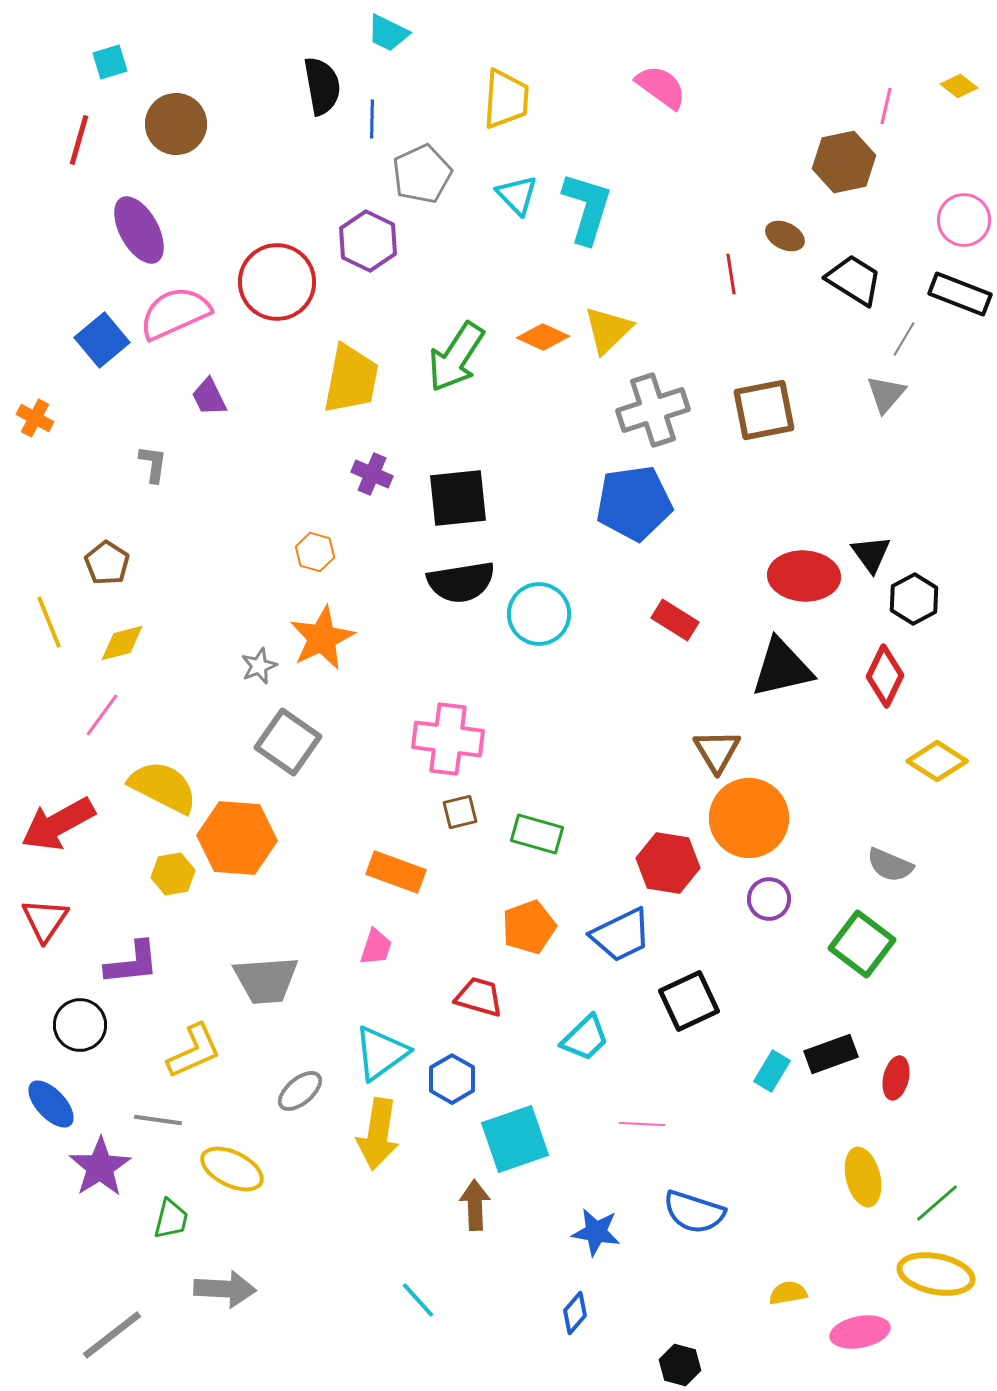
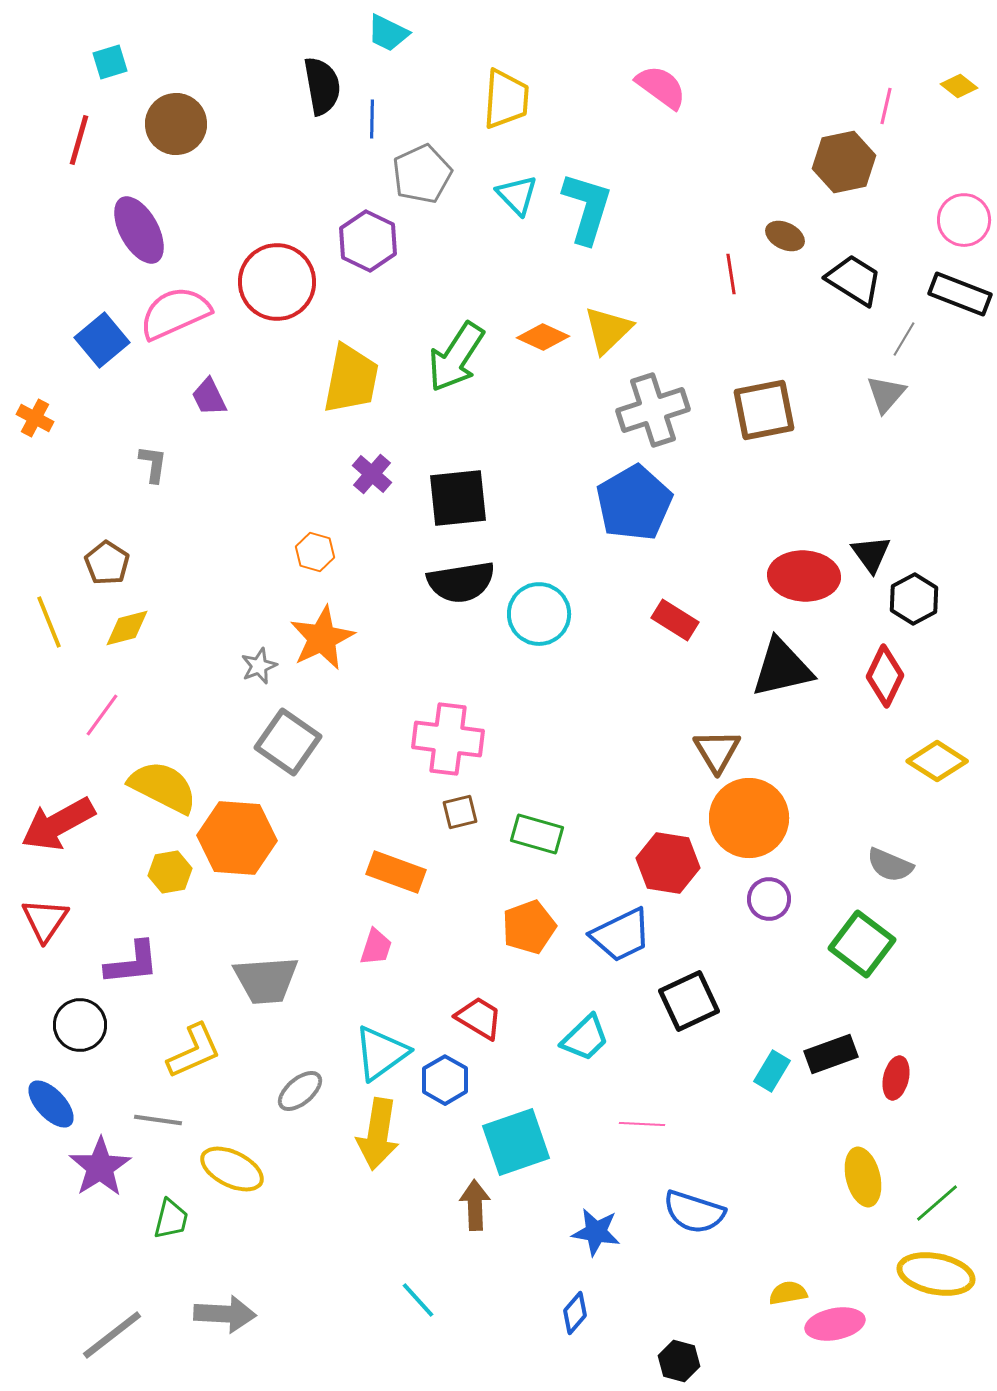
purple cross at (372, 474): rotated 18 degrees clockwise
blue pentagon at (634, 503): rotated 22 degrees counterclockwise
yellow diamond at (122, 643): moved 5 px right, 15 px up
yellow hexagon at (173, 874): moved 3 px left, 2 px up
red trapezoid at (479, 997): moved 21 px down; rotated 15 degrees clockwise
blue hexagon at (452, 1079): moved 7 px left, 1 px down
cyan square at (515, 1139): moved 1 px right, 3 px down
gray arrow at (225, 1289): moved 25 px down
pink ellipse at (860, 1332): moved 25 px left, 8 px up
black hexagon at (680, 1365): moved 1 px left, 4 px up
